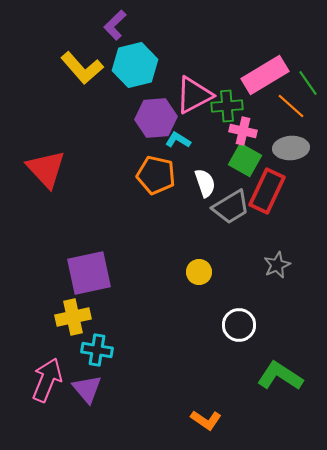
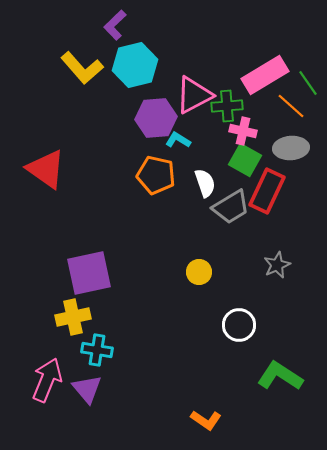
red triangle: rotated 12 degrees counterclockwise
